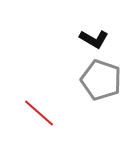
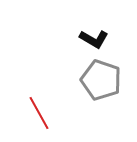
red line: rotated 20 degrees clockwise
